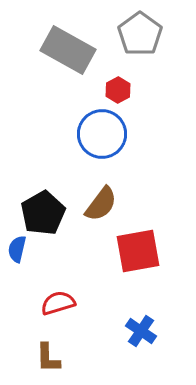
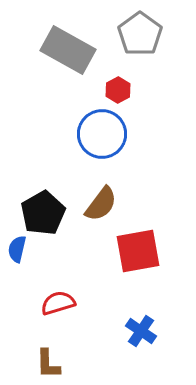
brown L-shape: moved 6 px down
